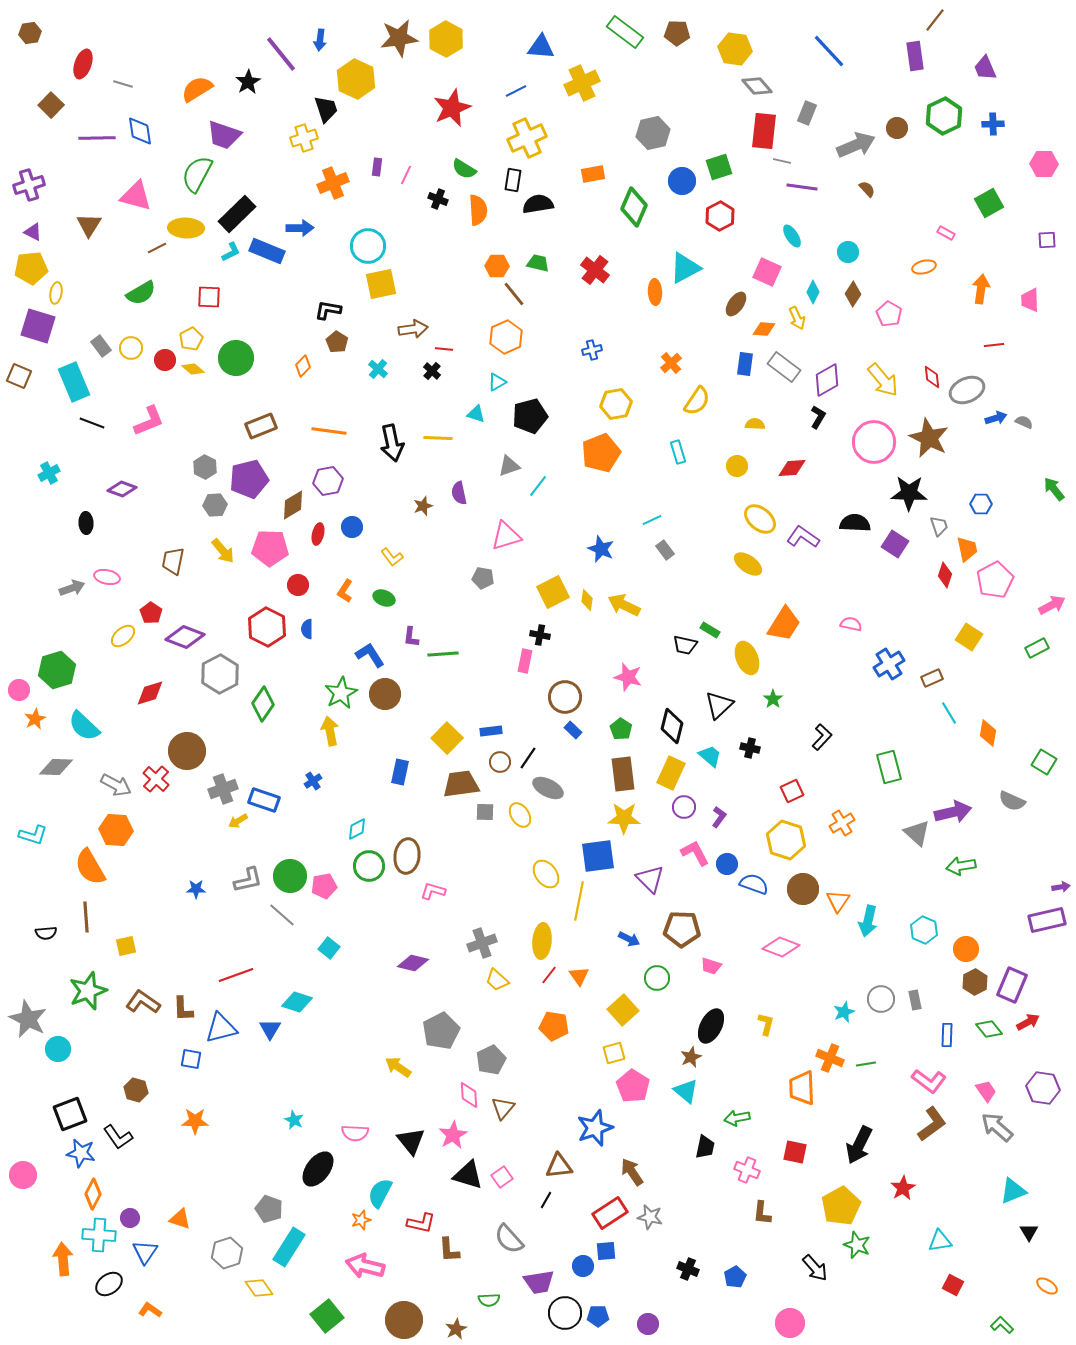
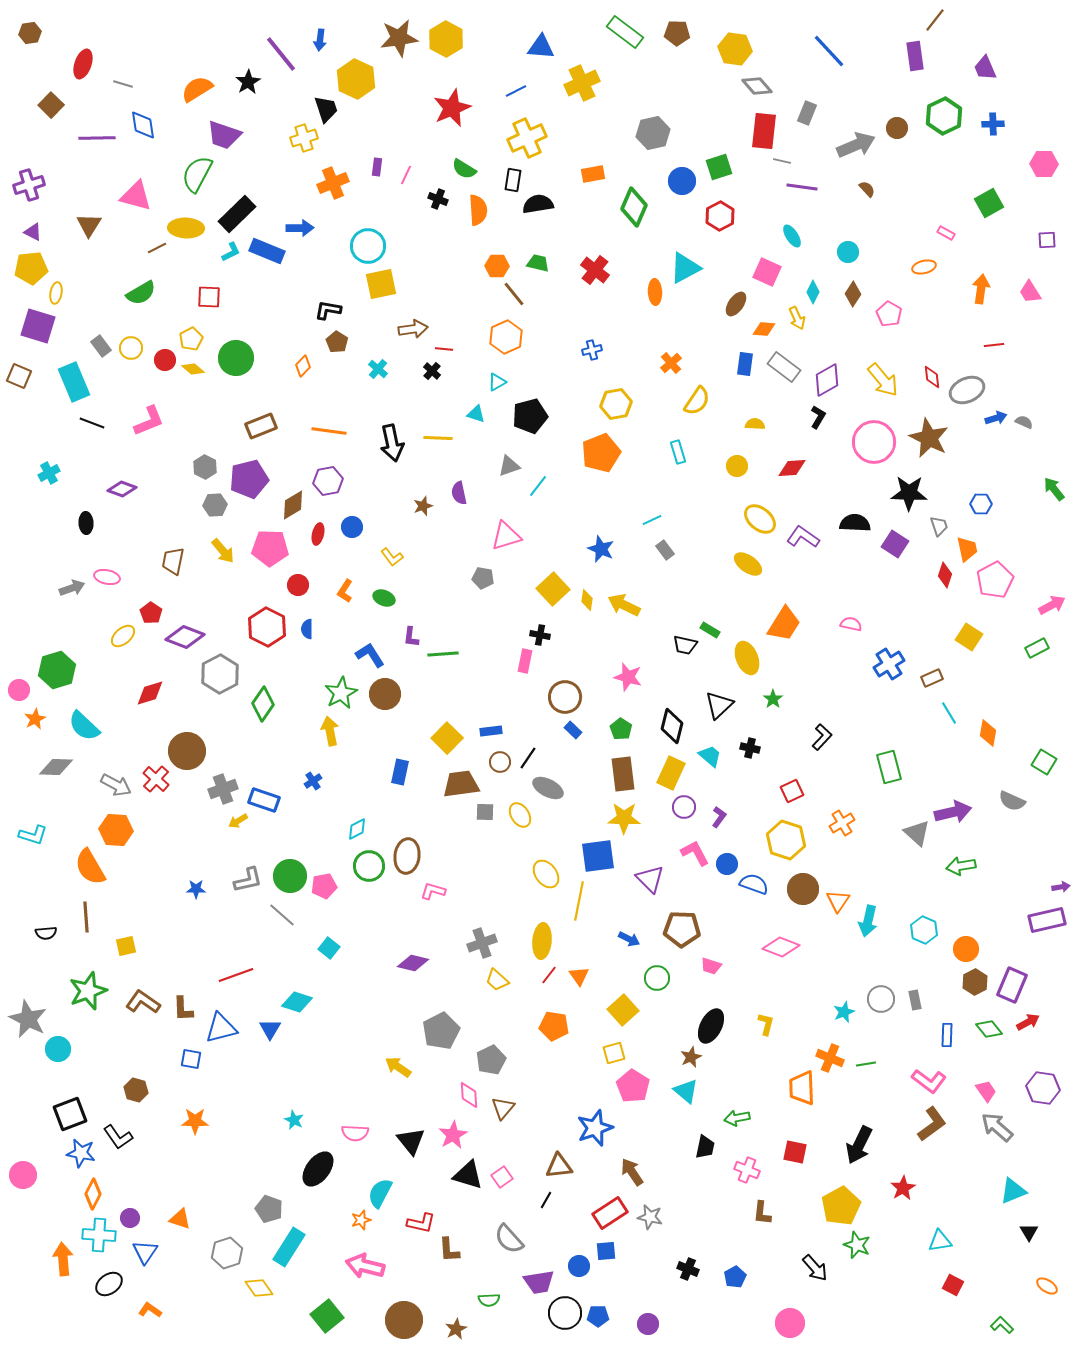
blue diamond at (140, 131): moved 3 px right, 6 px up
pink trapezoid at (1030, 300): moved 8 px up; rotated 30 degrees counterclockwise
yellow square at (553, 592): moved 3 px up; rotated 16 degrees counterclockwise
blue circle at (583, 1266): moved 4 px left
